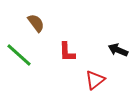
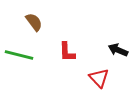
brown semicircle: moved 2 px left, 1 px up
green line: rotated 28 degrees counterclockwise
red triangle: moved 4 px right, 2 px up; rotated 35 degrees counterclockwise
